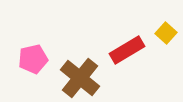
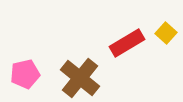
red rectangle: moved 7 px up
pink pentagon: moved 8 px left, 15 px down
